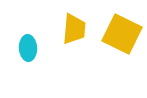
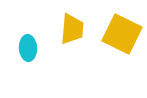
yellow trapezoid: moved 2 px left
